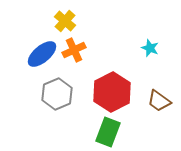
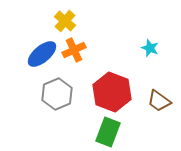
red hexagon: rotated 12 degrees counterclockwise
